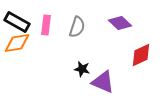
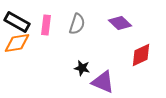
gray semicircle: moved 3 px up
black star: moved 1 px up
